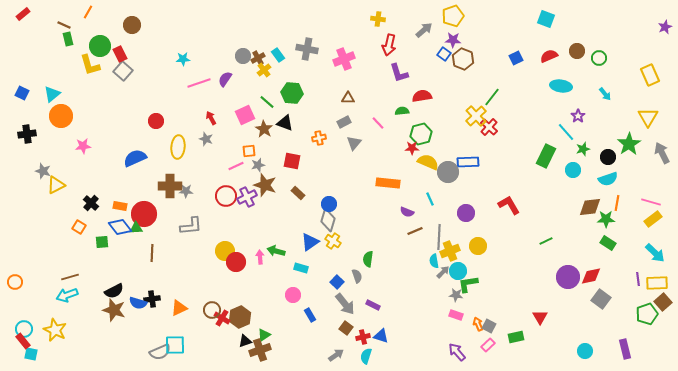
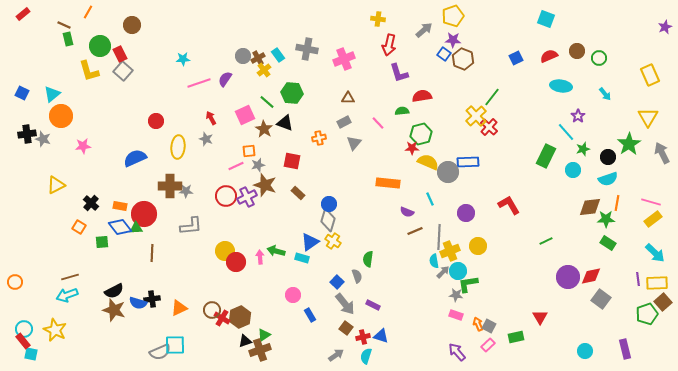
yellow L-shape at (90, 65): moved 1 px left, 6 px down
gray star at (43, 171): moved 32 px up
cyan rectangle at (301, 268): moved 1 px right, 10 px up
